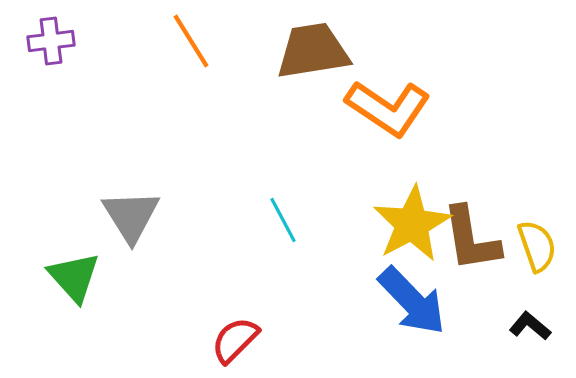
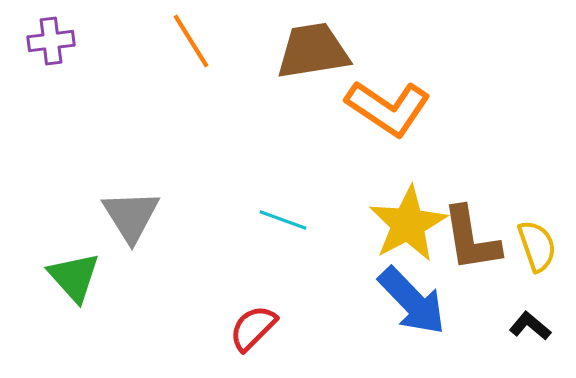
cyan line: rotated 42 degrees counterclockwise
yellow star: moved 4 px left
red semicircle: moved 18 px right, 12 px up
